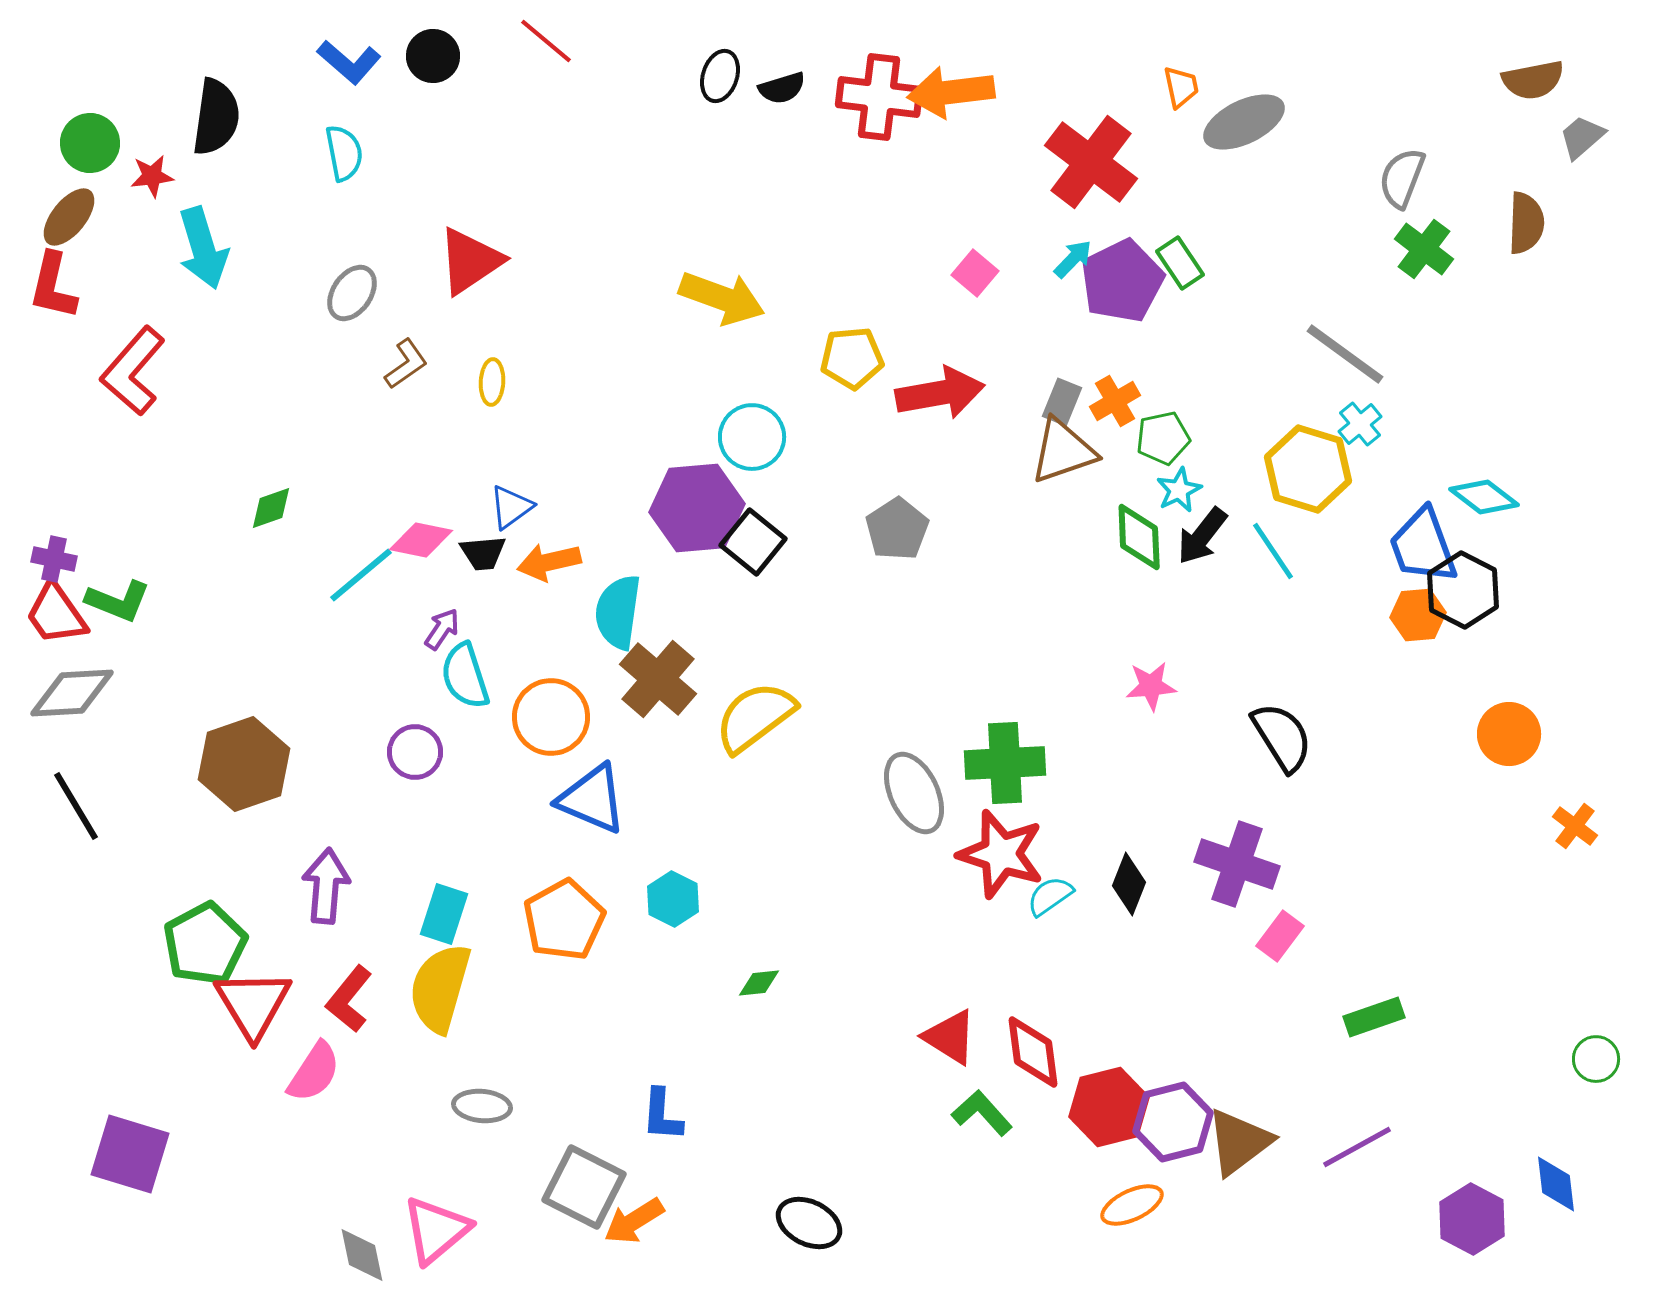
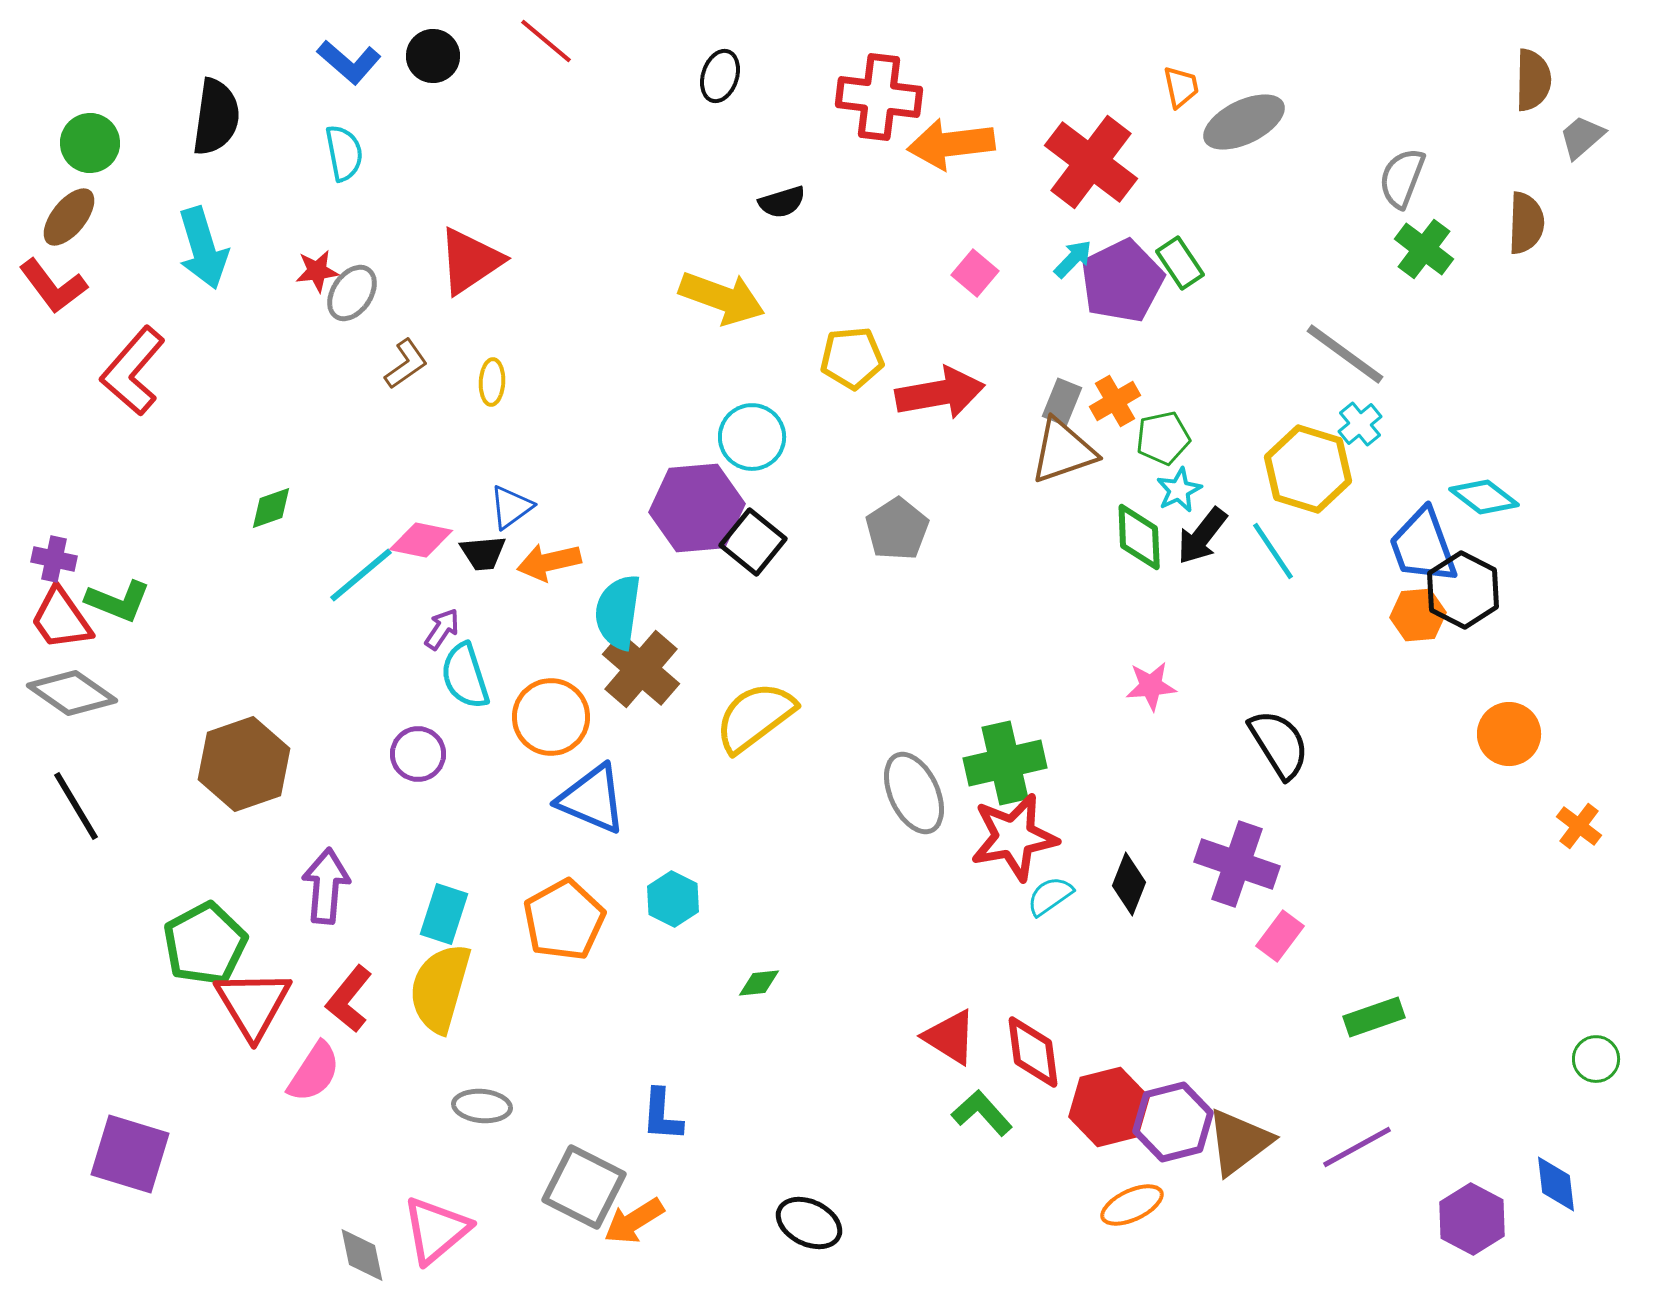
brown semicircle at (1533, 80): rotated 78 degrees counterclockwise
black semicircle at (782, 88): moved 114 px down
orange arrow at (951, 92): moved 52 px down
red star at (152, 176): moved 165 px right, 95 px down
red L-shape at (53, 286): rotated 50 degrees counterclockwise
red trapezoid at (56, 614): moved 5 px right, 5 px down
brown cross at (658, 679): moved 17 px left, 10 px up
gray diamond at (72, 693): rotated 38 degrees clockwise
black semicircle at (1282, 737): moved 3 px left, 7 px down
purple circle at (415, 752): moved 3 px right, 2 px down
green cross at (1005, 763): rotated 10 degrees counterclockwise
orange cross at (1575, 826): moved 4 px right
red star at (1001, 854): moved 13 px right, 17 px up; rotated 28 degrees counterclockwise
